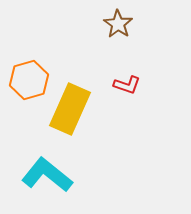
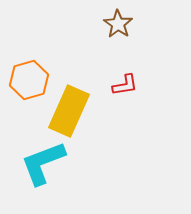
red L-shape: moved 2 px left; rotated 28 degrees counterclockwise
yellow rectangle: moved 1 px left, 2 px down
cyan L-shape: moved 4 px left, 12 px up; rotated 60 degrees counterclockwise
